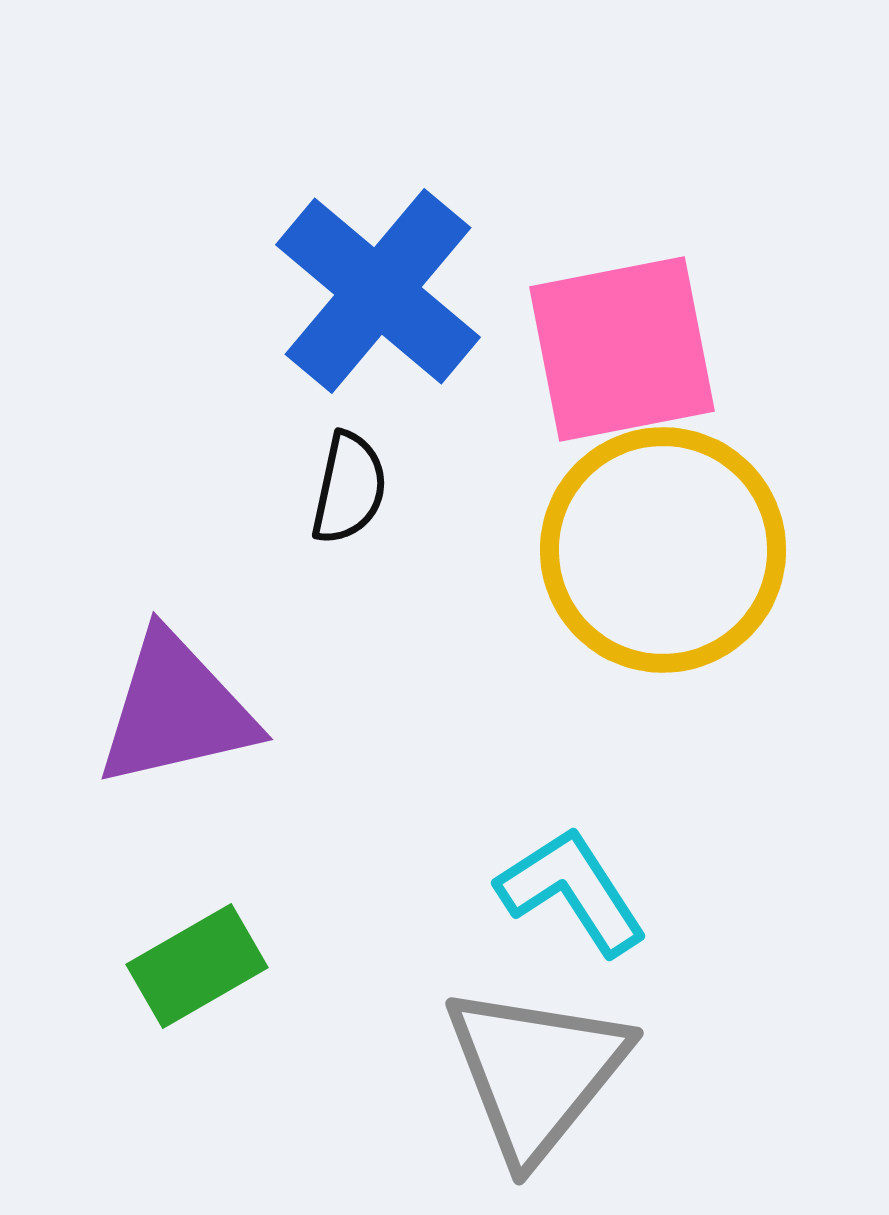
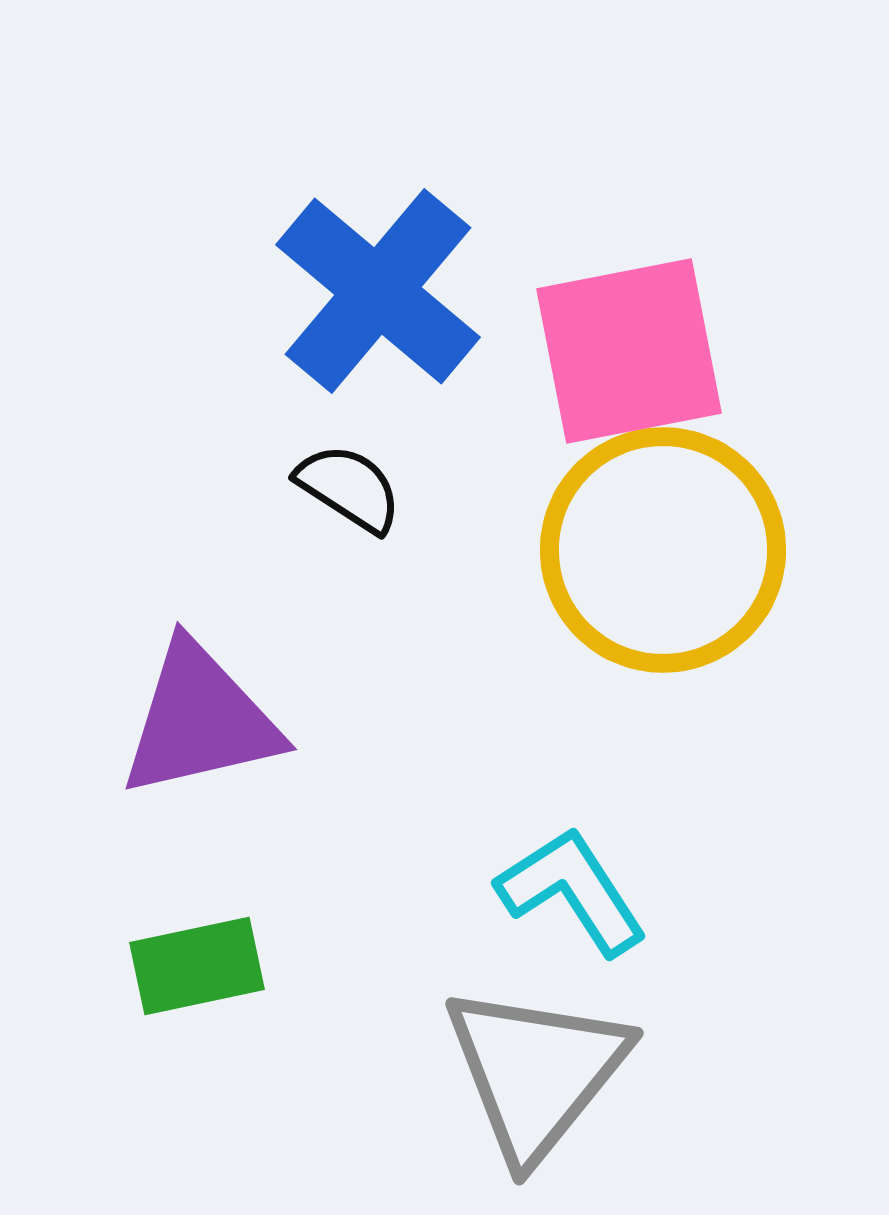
pink square: moved 7 px right, 2 px down
black semicircle: rotated 69 degrees counterclockwise
purple triangle: moved 24 px right, 10 px down
green rectangle: rotated 18 degrees clockwise
